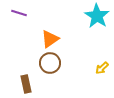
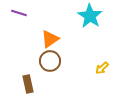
cyan star: moved 7 px left
brown circle: moved 2 px up
brown rectangle: moved 2 px right
